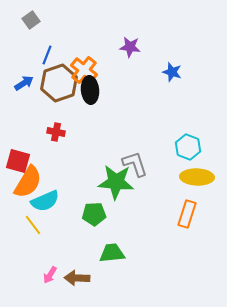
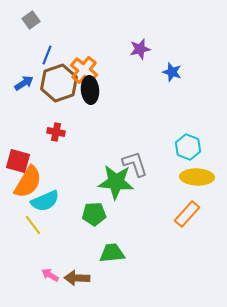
purple star: moved 10 px right, 2 px down; rotated 20 degrees counterclockwise
orange rectangle: rotated 24 degrees clockwise
pink arrow: rotated 90 degrees clockwise
